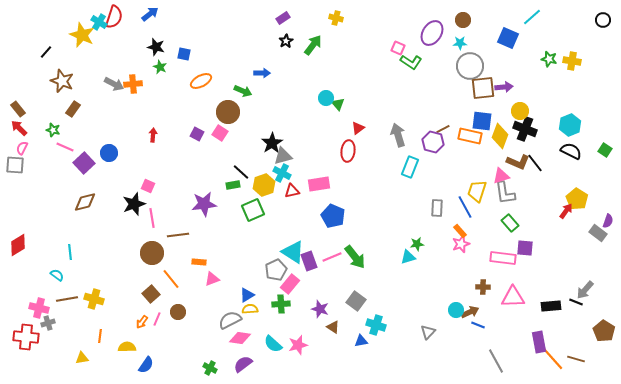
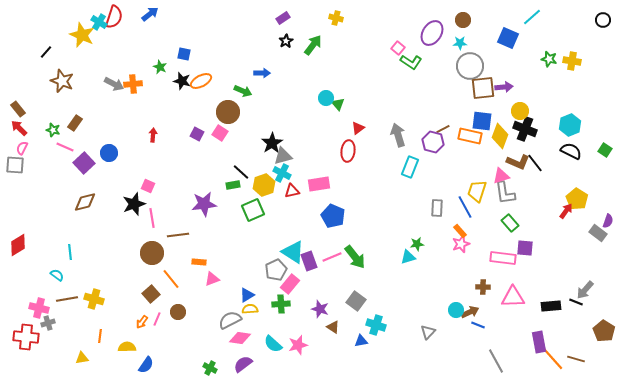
black star at (156, 47): moved 26 px right, 34 px down
pink square at (398, 48): rotated 16 degrees clockwise
brown rectangle at (73, 109): moved 2 px right, 14 px down
